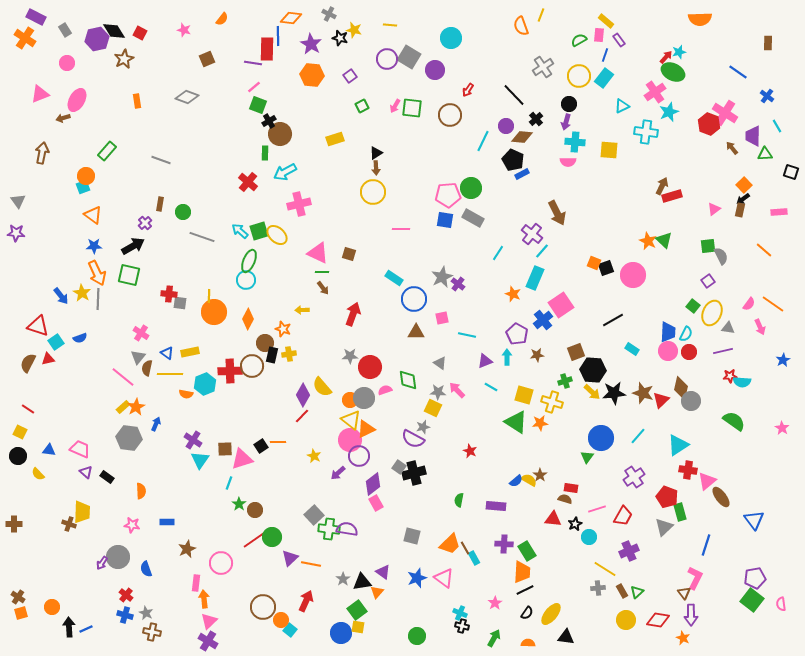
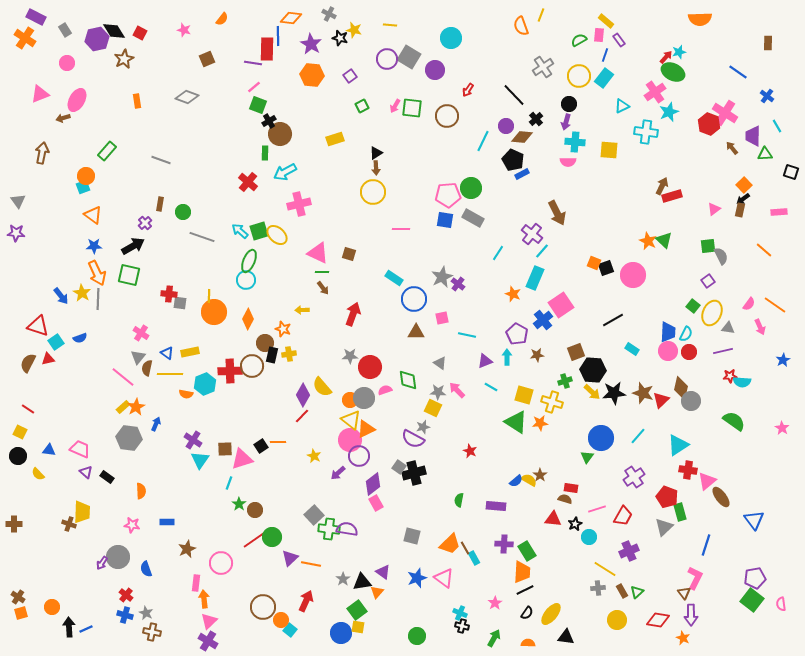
brown circle at (450, 115): moved 3 px left, 1 px down
orange line at (773, 304): moved 2 px right, 1 px down
yellow circle at (626, 620): moved 9 px left
